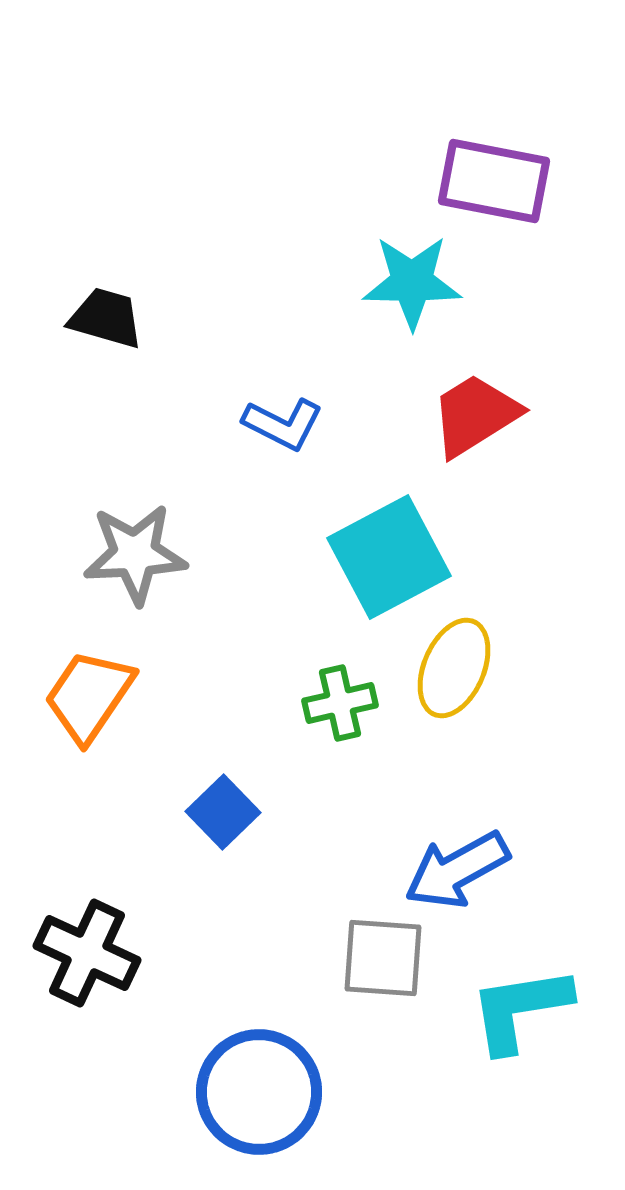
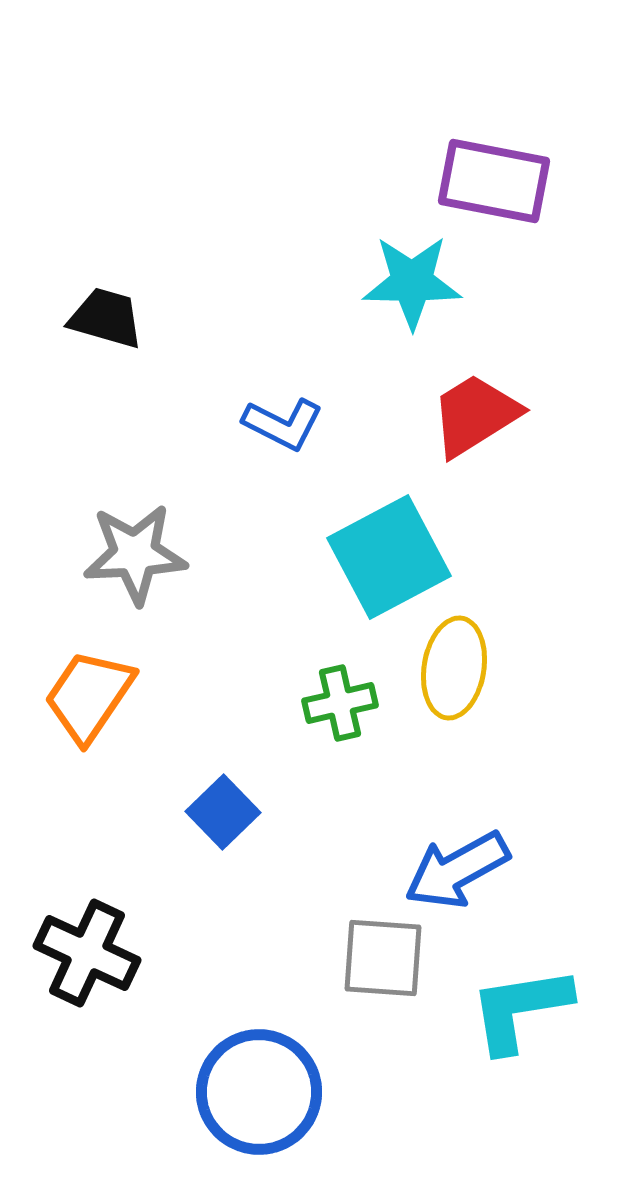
yellow ellipse: rotated 14 degrees counterclockwise
